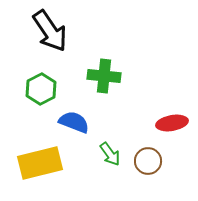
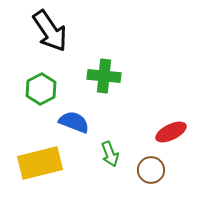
red ellipse: moved 1 px left, 9 px down; rotated 16 degrees counterclockwise
green arrow: rotated 15 degrees clockwise
brown circle: moved 3 px right, 9 px down
